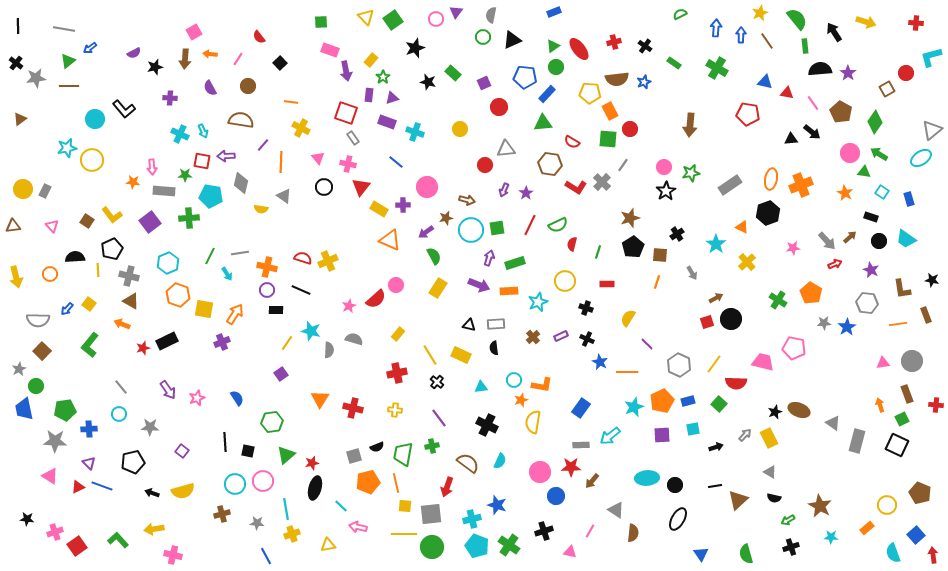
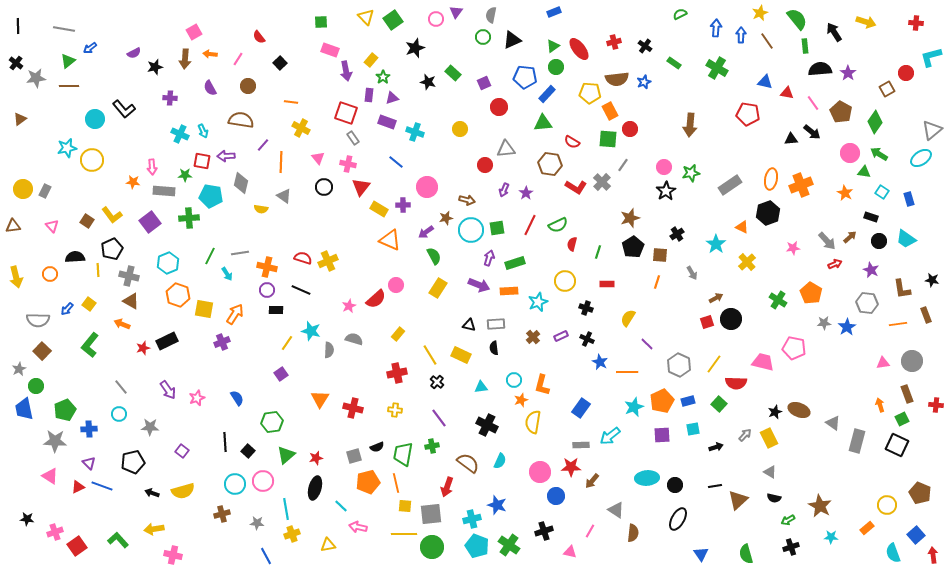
orange L-shape at (542, 385): rotated 95 degrees clockwise
green pentagon at (65, 410): rotated 15 degrees counterclockwise
black square at (248, 451): rotated 32 degrees clockwise
red star at (312, 463): moved 4 px right, 5 px up
